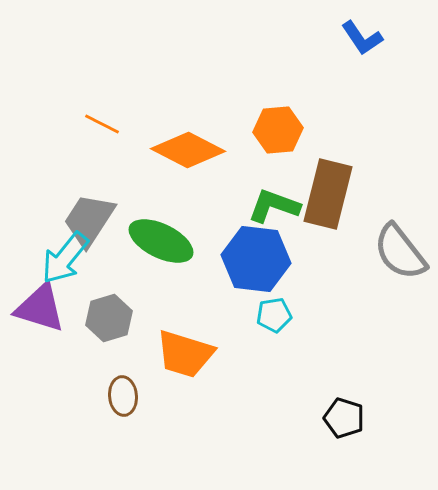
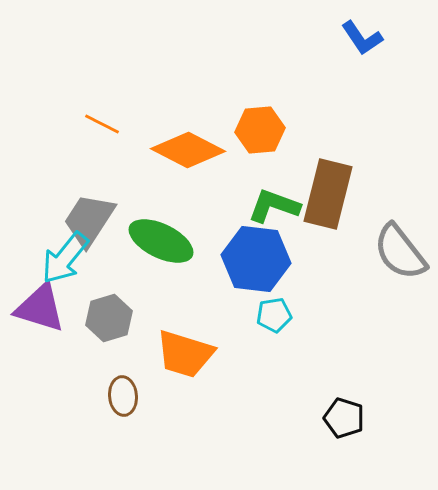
orange hexagon: moved 18 px left
